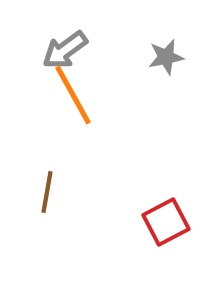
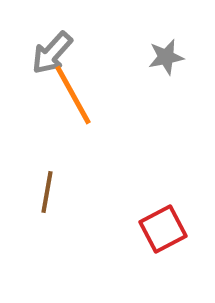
gray arrow: moved 13 px left, 3 px down; rotated 12 degrees counterclockwise
red square: moved 3 px left, 7 px down
